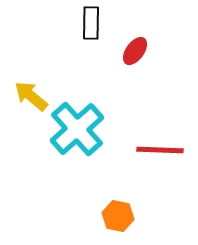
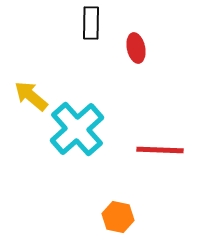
red ellipse: moved 1 px right, 3 px up; rotated 48 degrees counterclockwise
orange hexagon: moved 1 px down
